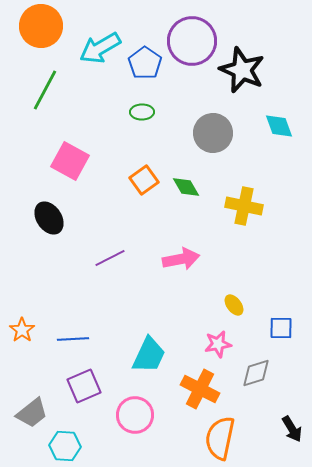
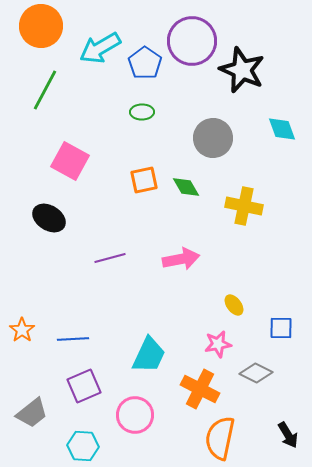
cyan diamond: moved 3 px right, 3 px down
gray circle: moved 5 px down
orange square: rotated 24 degrees clockwise
black ellipse: rotated 24 degrees counterclockwise
purple line: rotated 12 degrees clockwise
gray diamond: rotated 44 degrees clockwise
black arrow: moved 4 px left, 6 px down
cyan hexagon: moved 18 px right
